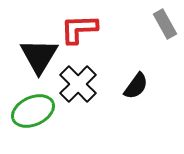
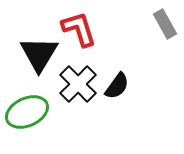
red L-shape: rotated 75 degrees clockwise
black triangle: moved 2 px up
black semicircle: moved 19 px left
green ellipse: moved 6 px left, 1 px down
